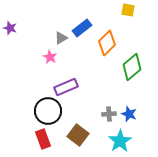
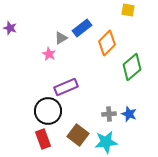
pink star: moved 1 px left, 3 px up
cyan star: moved 14 px left, 1 px down; rotated 25 degrees clockwise
